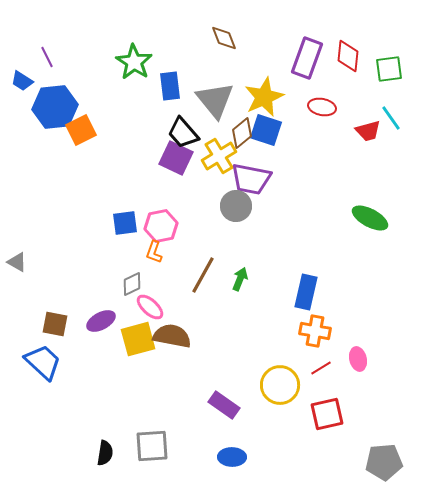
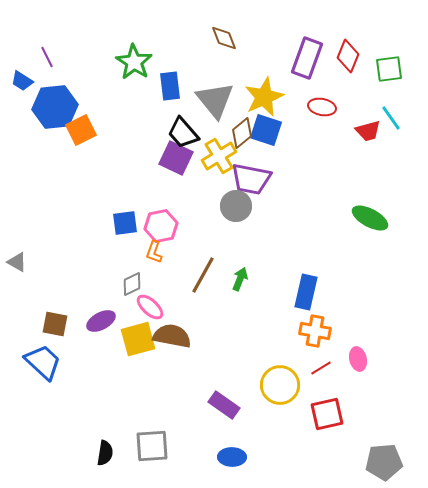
red diamond at (348, 56): rotated 16 degrees clockwise
